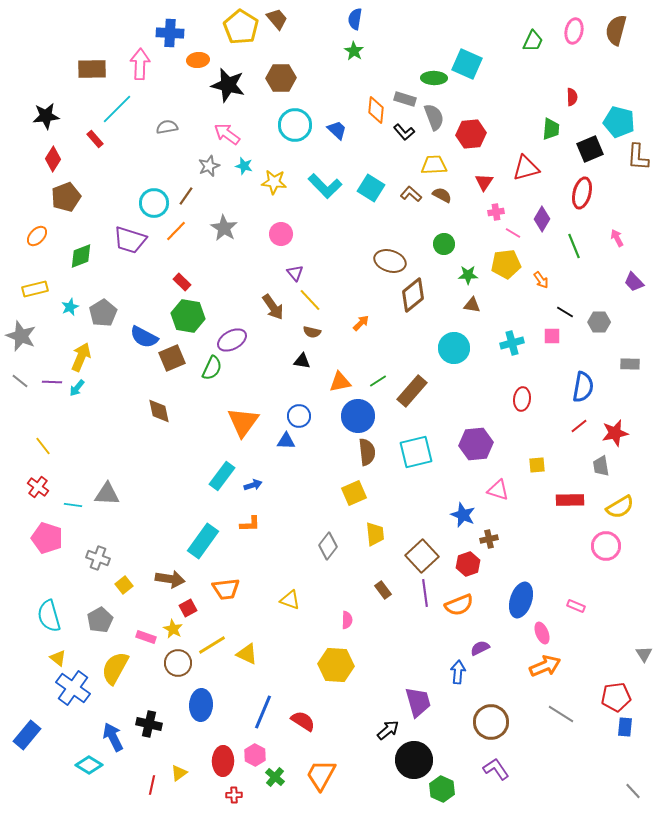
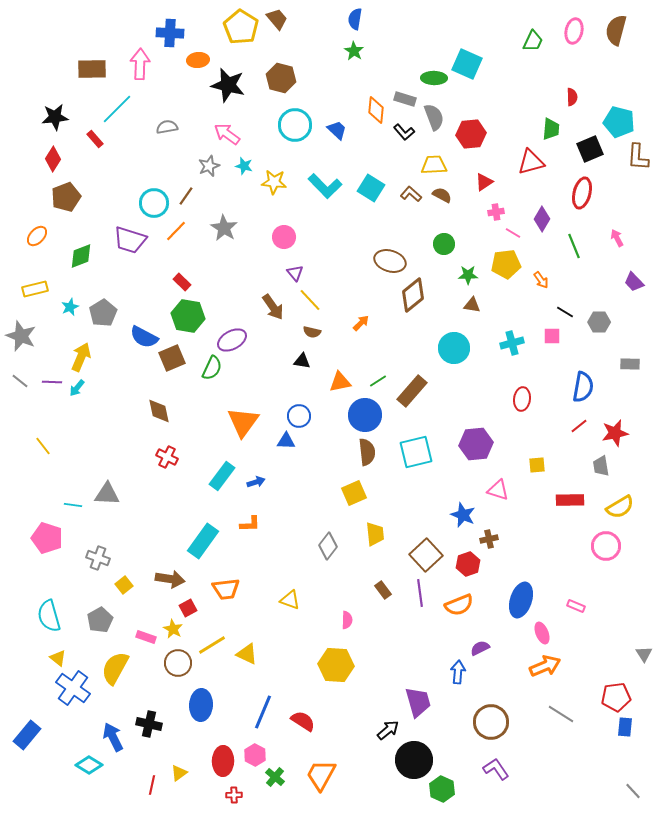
brown hexagon at (281, 78): rotated 16 degrees clockwise
black star at (46, 116): moved 9 px right, 1 px down
red triangle at (526, 168): moved 5 px right, 6 px up
red triangle at (484, 182): rotated 24 degrees clockwise
pink circle at (281, 234): moved 3 px right, 3 px down
blue circle at (358, 416): moved 7 px right, 1 px up
blue arrow at (253, 485): moved 3 px right, 3 px up
red cross at (38, 487): moved 129 px right, 30 px up; rotated 10 degrees counterclockwise
brown square at (422, 556): moved 4 px right, 1 px up
purple line at (425, 593): moved 5 px left
